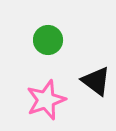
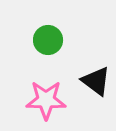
pink star: rotated 21 degrees clockwise
